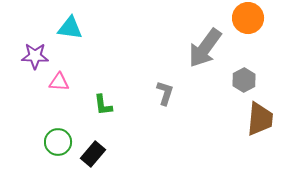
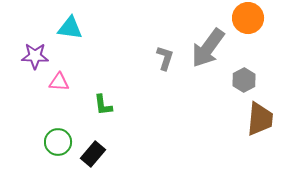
gray arrow: moved 3 px right
gray L-shape: moved 35 px up
